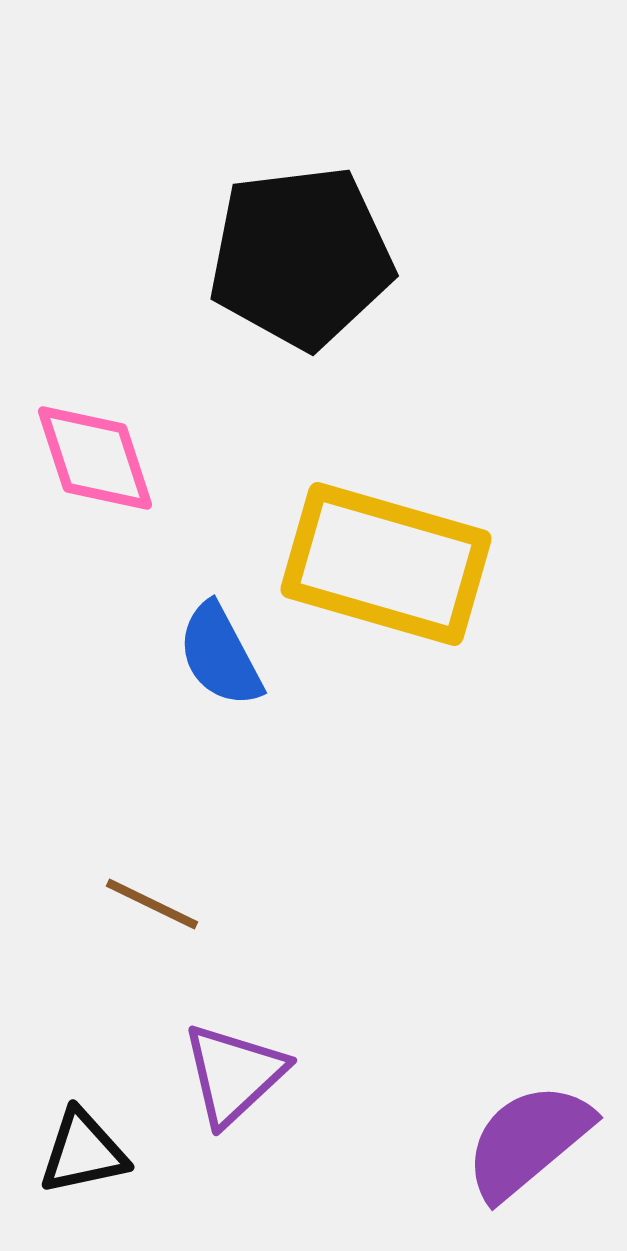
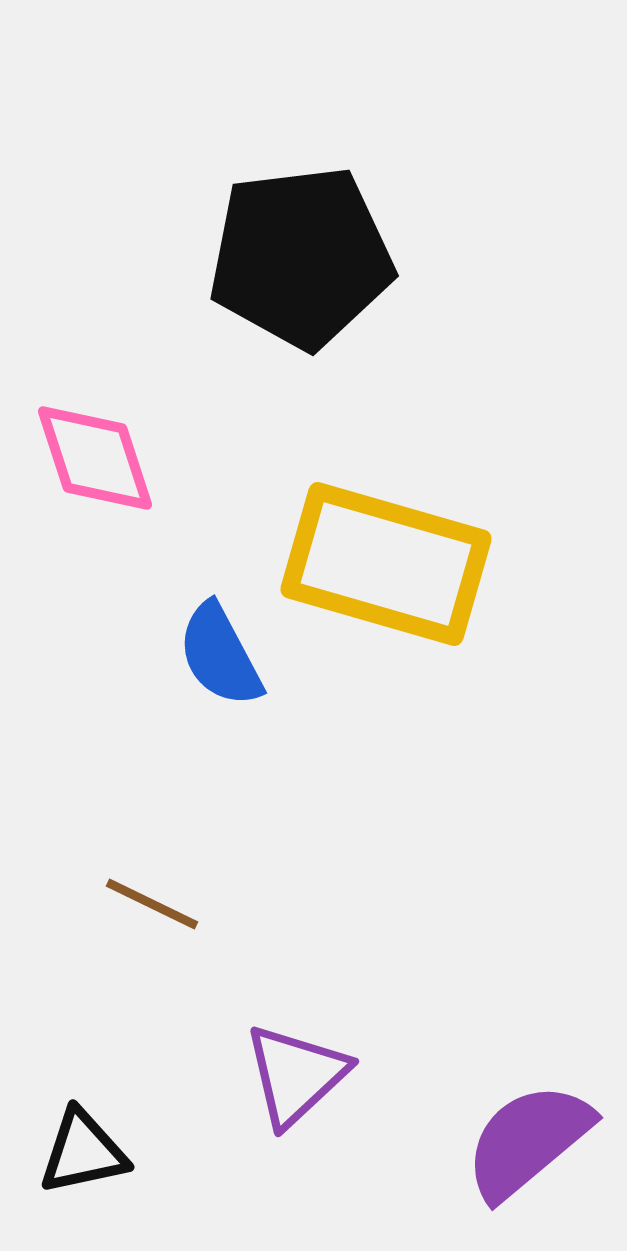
purple triangle: moved 62 px right, 1 px down
